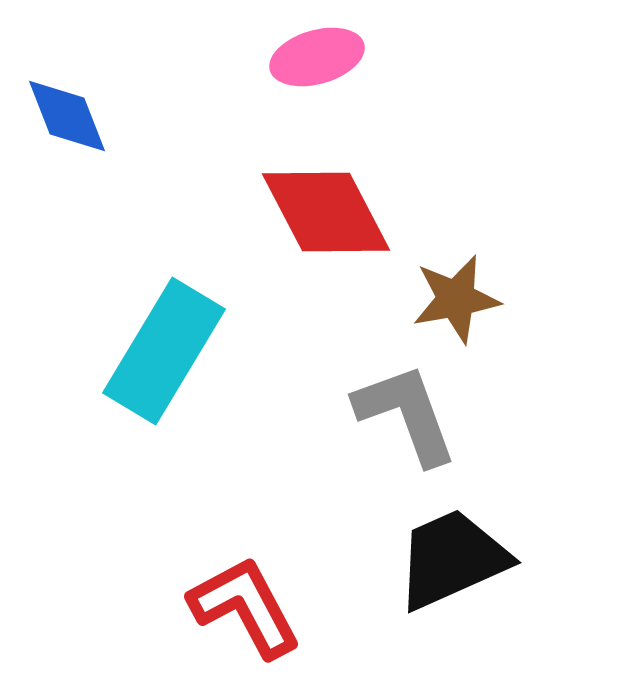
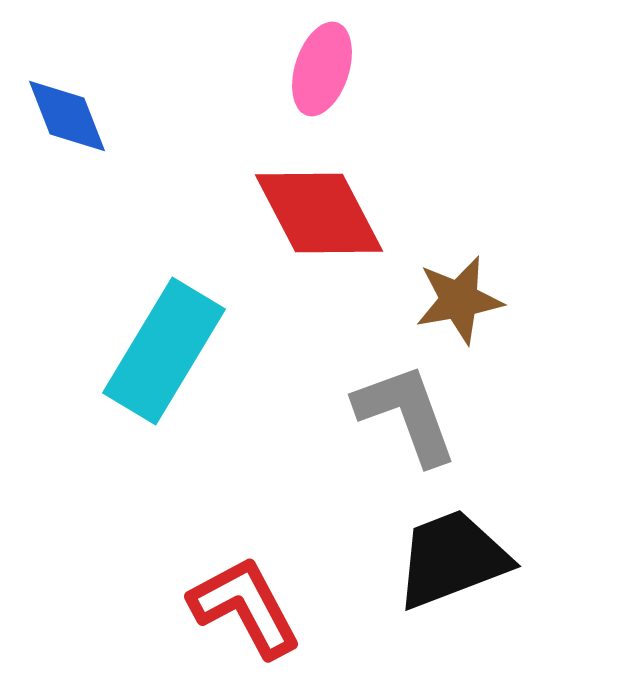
pink ellipse: moved 5 px right, 12 px down; rotated 56 degrees counterclockwise
red diamond: moved 7 px left, 1 px down
brown star: moved 3 px right, 1 px down
black trapezoid: rotated 3 degrees clockwise
